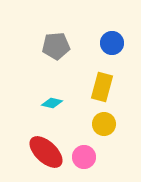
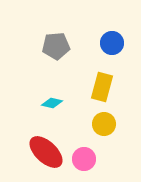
pink circle: moved 2 px down
